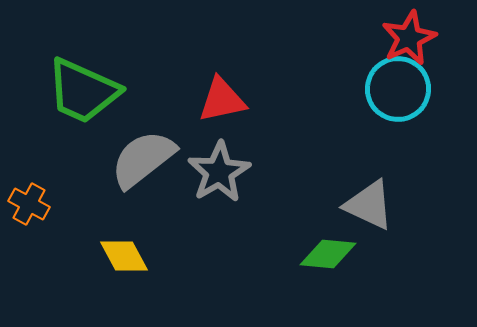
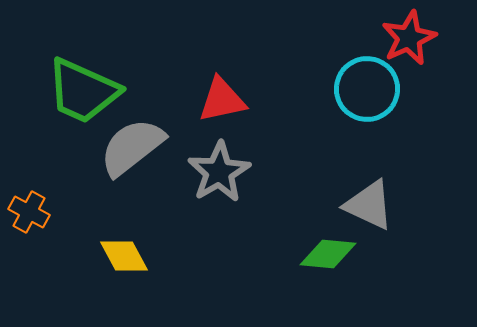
cyan circle: moved 31 px left
gray semicircle: moved 11 px left, 12 px up
orange cross: moved 8 px down
